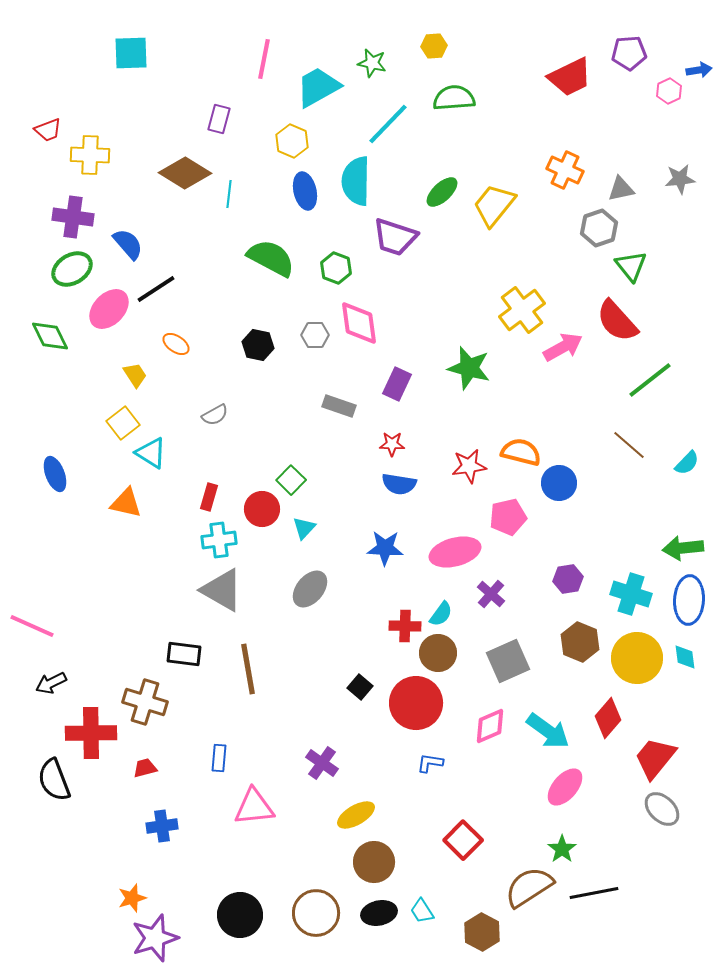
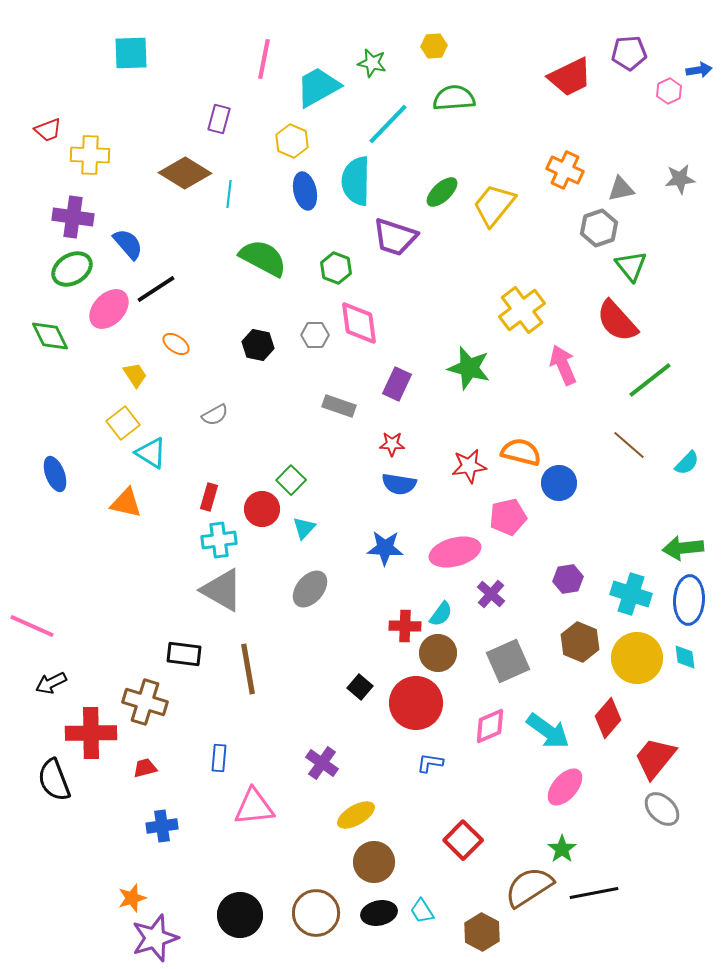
green semicircle at (271, 258): moved 8 px left
pink arrow at (563, 347): moved 18 px down; rotated 84 degrees counterclockwise
